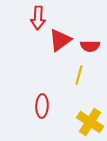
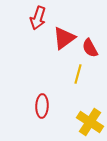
red arrow: rotated 15 degrees clockwise
red triangle: moved 4 px right, 2 px up
red semicircle: moved 2 px down; rotated 60 degrees clockwise
yellow line: moved 1 px left, 1 px up
